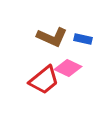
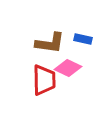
brown L-shape: moved 2 px left, 6 px down; rotated 16 degrees counterclockwise
red trapezoid: rotated 52 degrees counterclockwise
